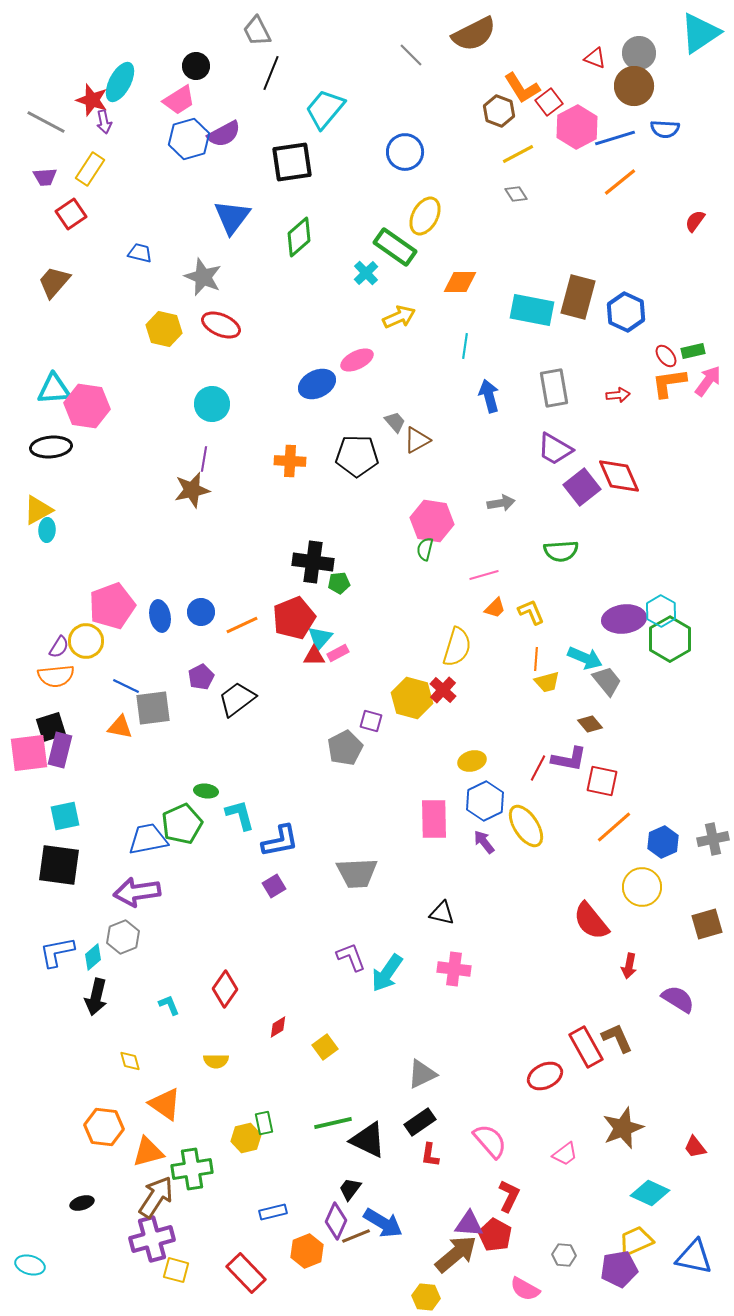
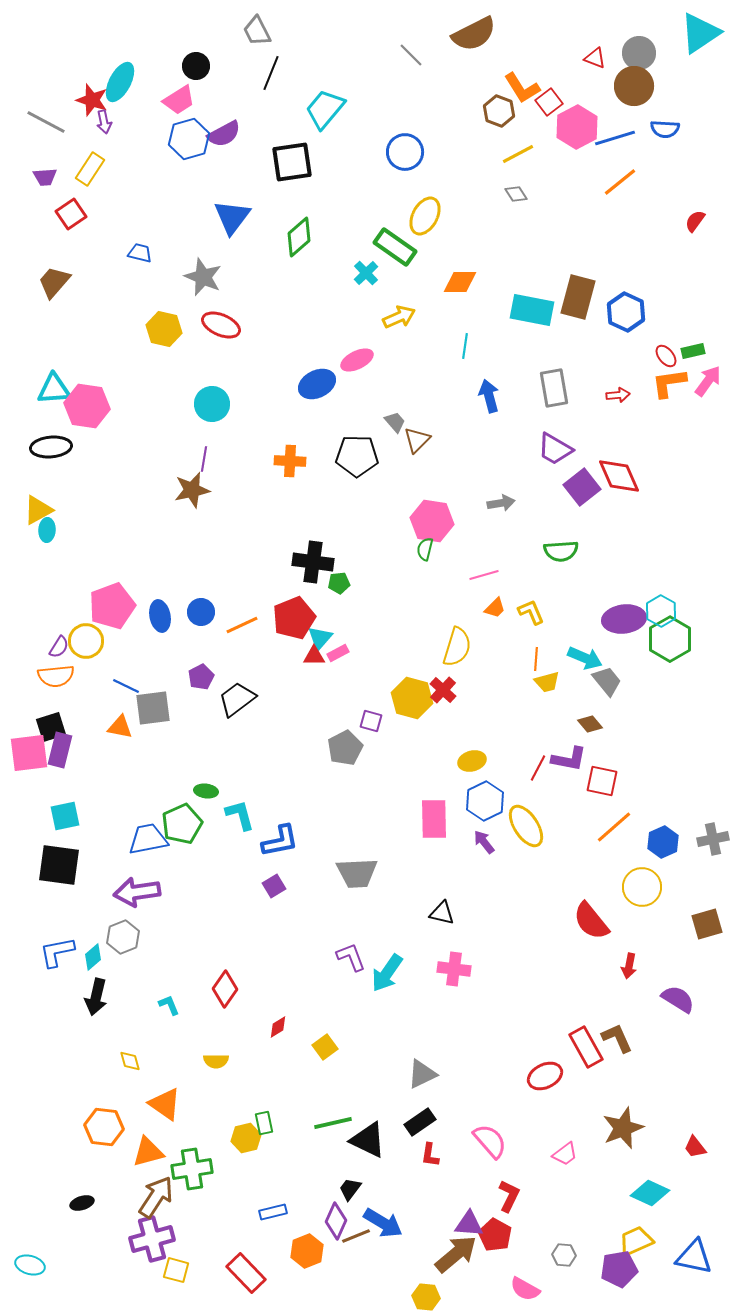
brown triangle at (417, 440): rotated 16 degrees counterclockwise
